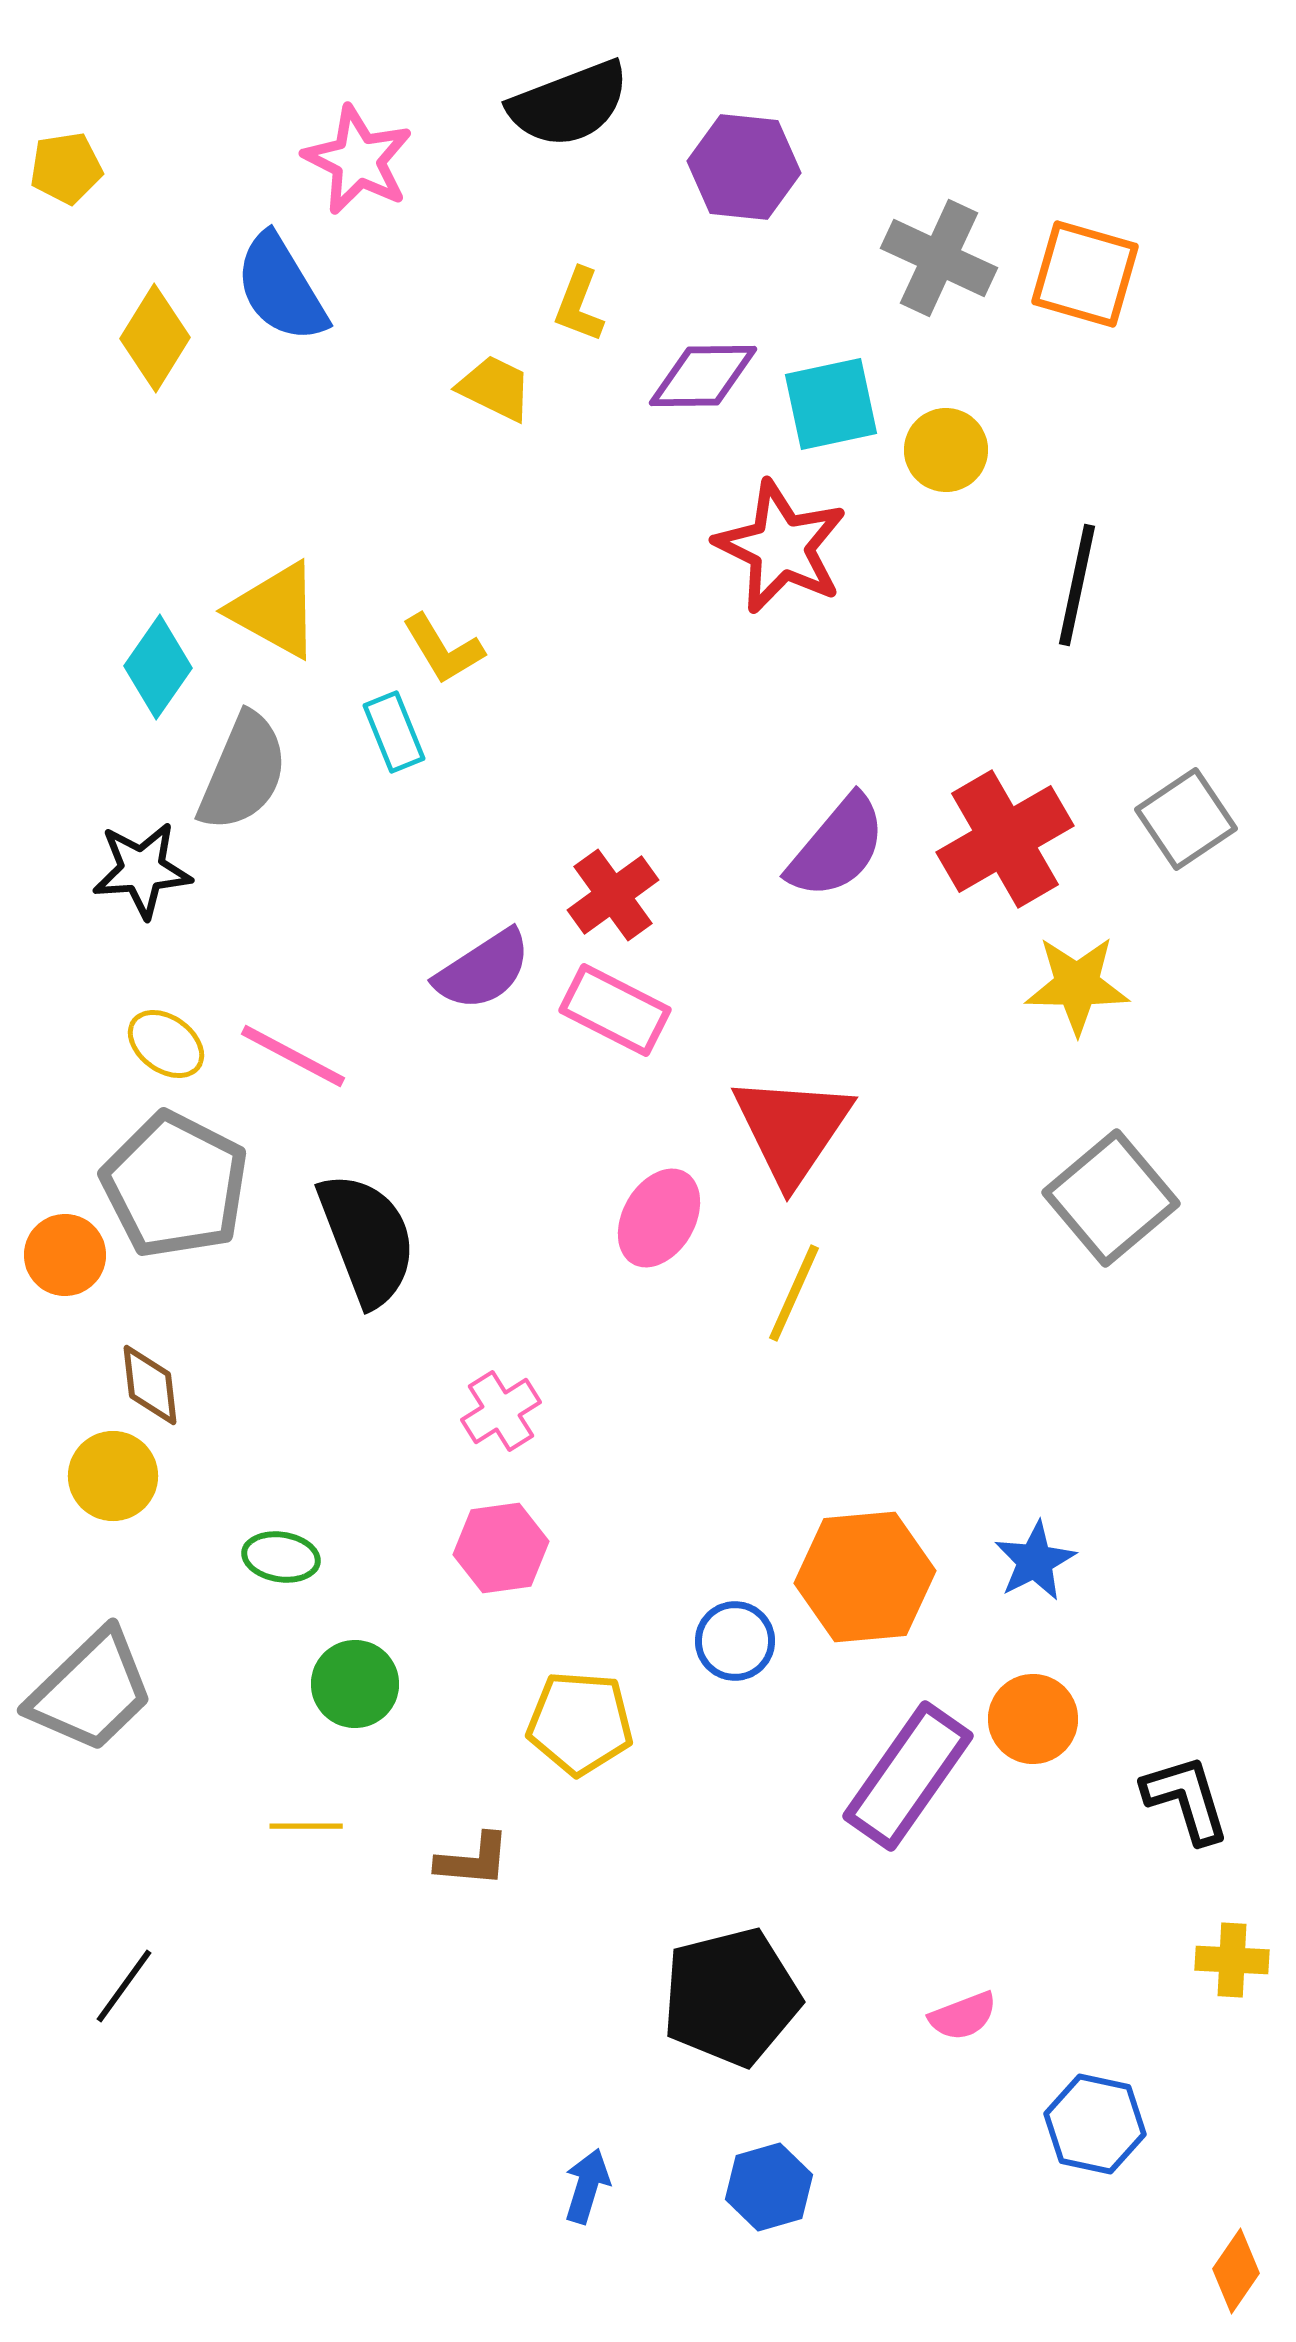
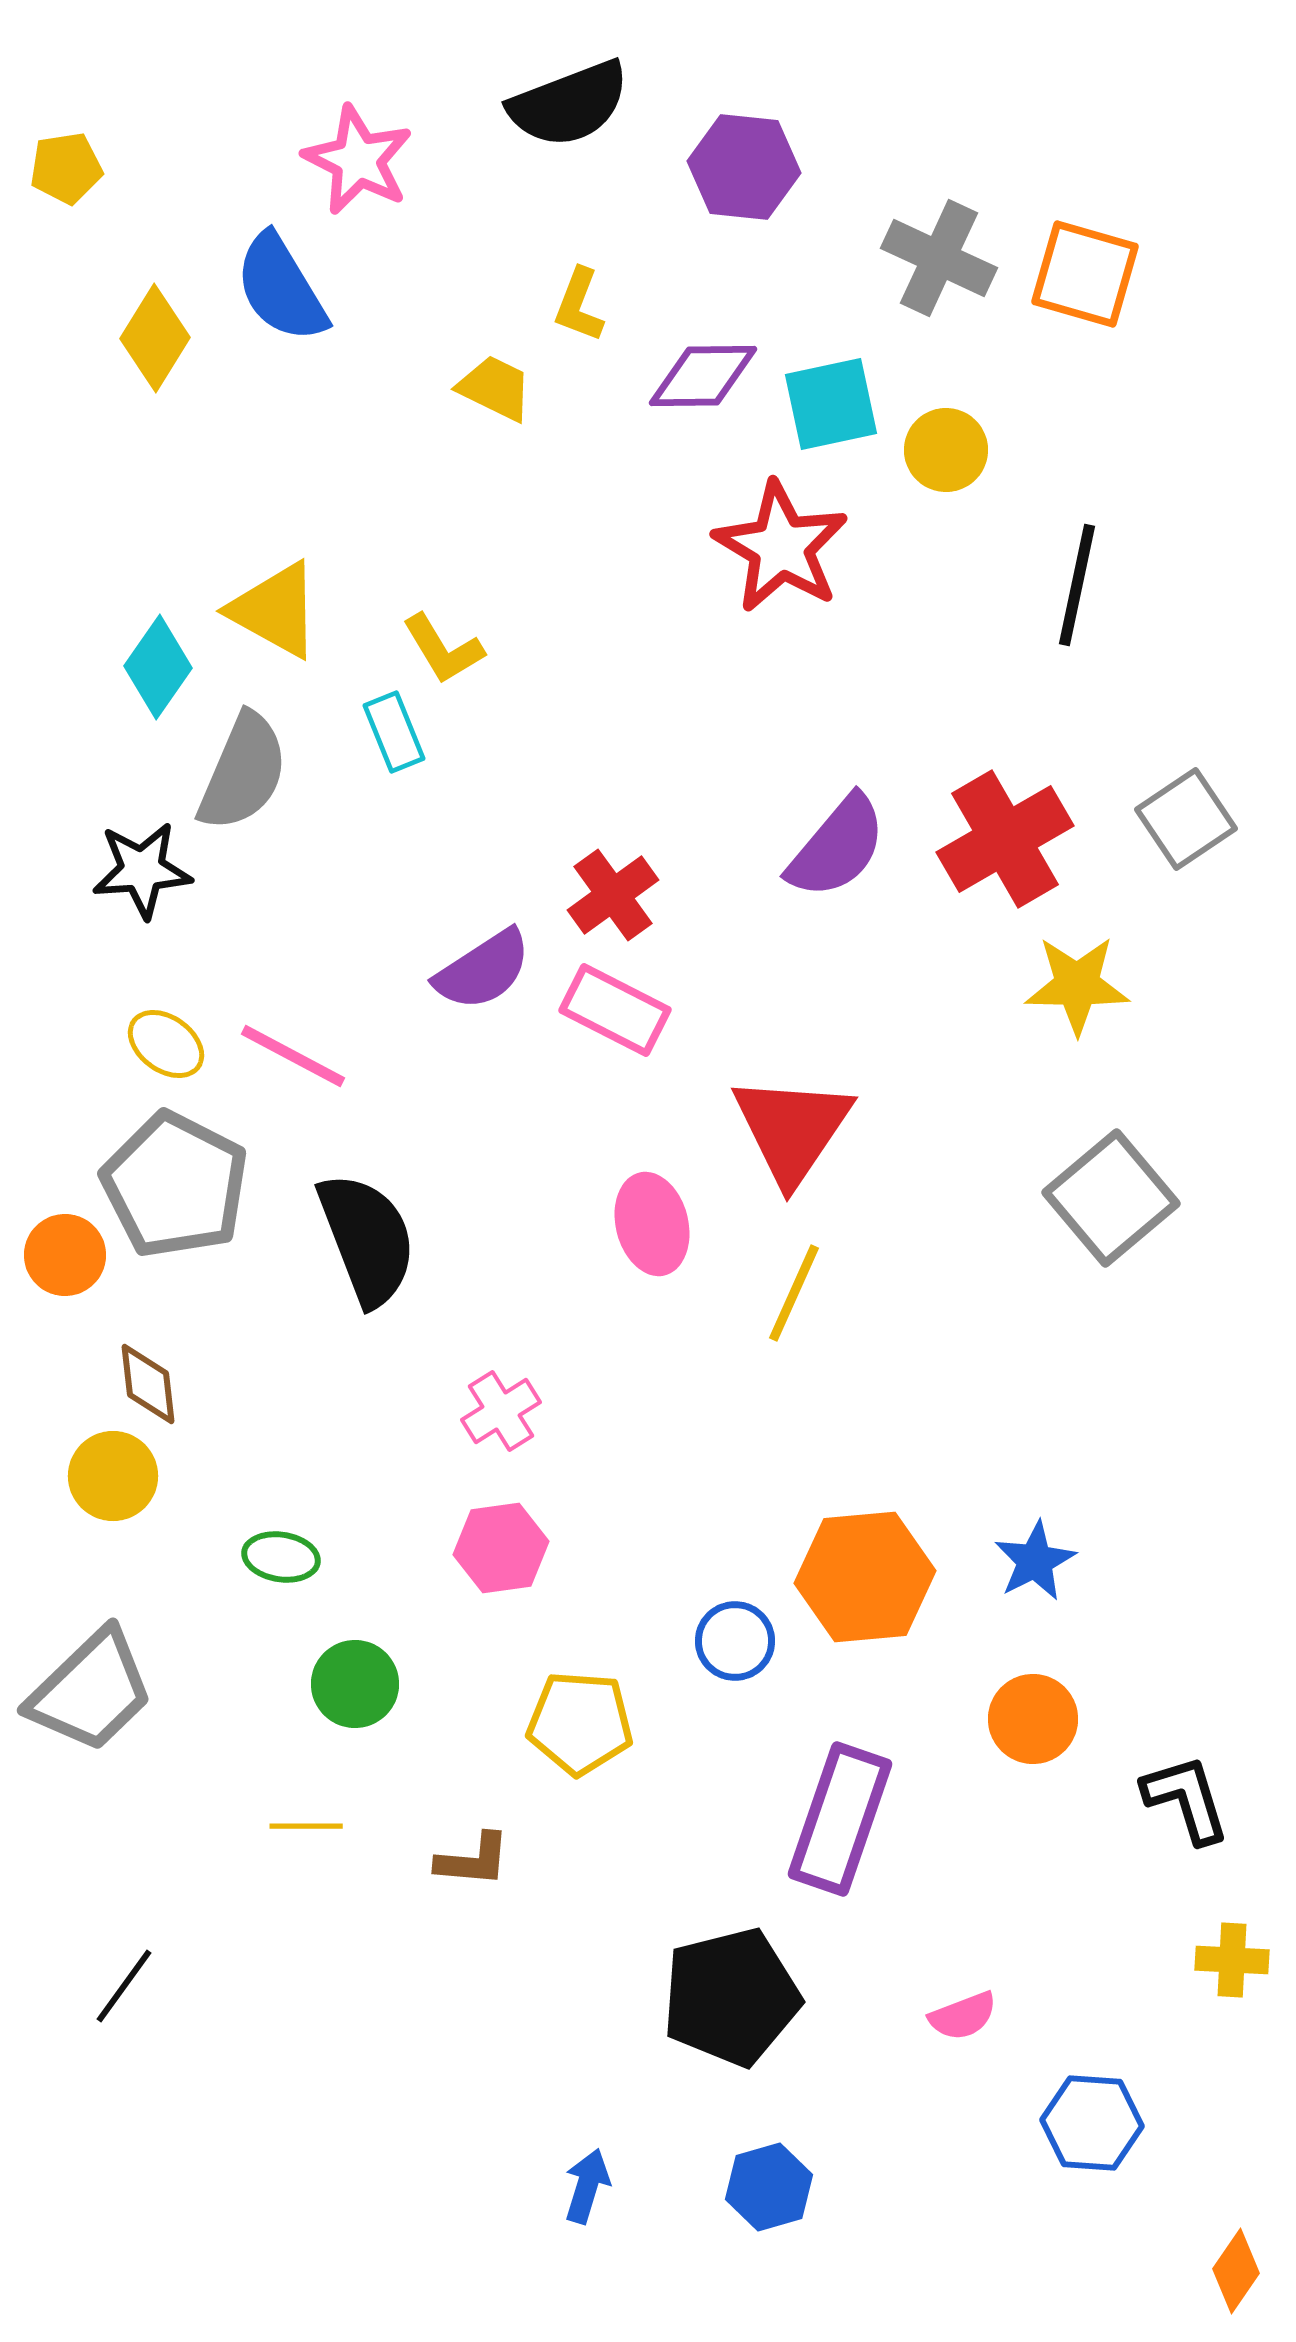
red star at (781, 547): rotated 5 degrees clockwise
pink ellipse at (659, 1218): moved 7 px left, 6 px down; rotated 44 degrees counterclockwise
brown diamond at (150, 1385): moved 2 px left, 1 px up
purple rectangle at (908, 1776): moved 68 px left, 43 px down; rotated 16 degrees counterclockwise
blue hexagon at (1095, 2124): moved 3 px left, 1 px up; rotated 8 degrees counterclockwise
